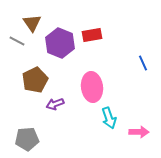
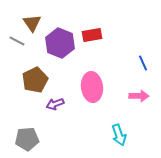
cyan arrow: moved 10 px right, 17 px down
pink arrow: moved 36 px up
